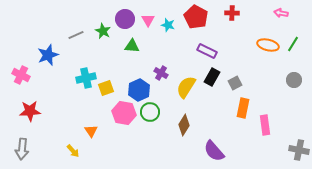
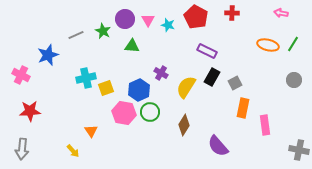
purple semicircle: moved 4 px right, 5 px up
